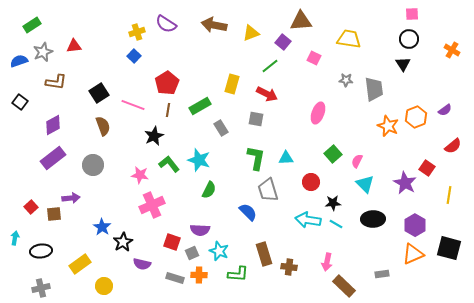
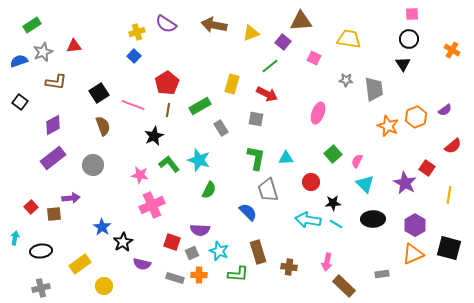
brown rectangle at (264, 254): moved 6 px left, 2 px up
